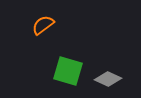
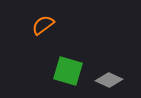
gray diamond: moved 1 px right, 1 px down
